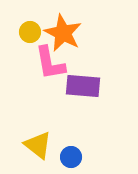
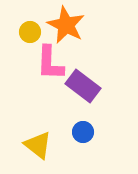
orange star: moved 3 px right, 8 px up
pink L-shape: rotated 12 degrees clockwise
purple rectangle: rotated 32 degrees clockwise
blue circle: moved 12 px right, 25 px up
